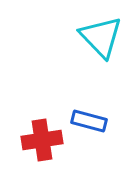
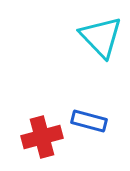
red cross: moved 3 px up; rotated 6 degrees counterclockwise
